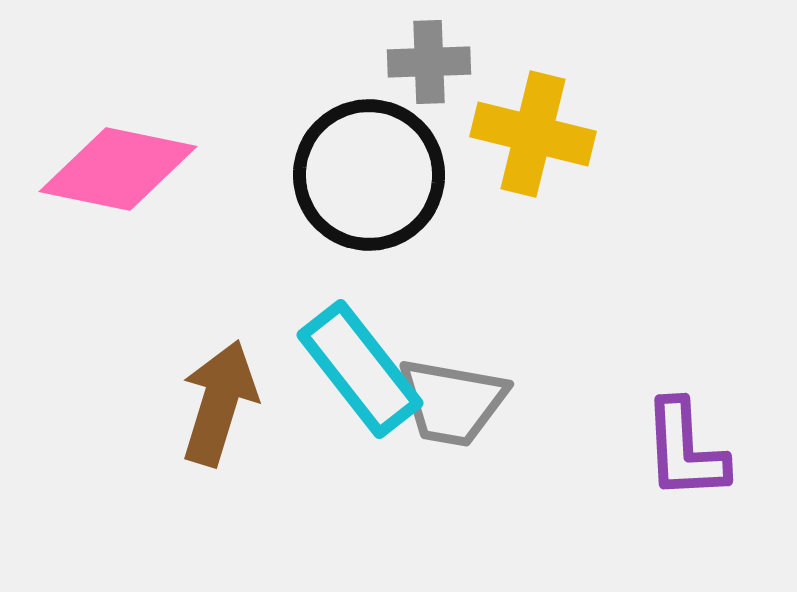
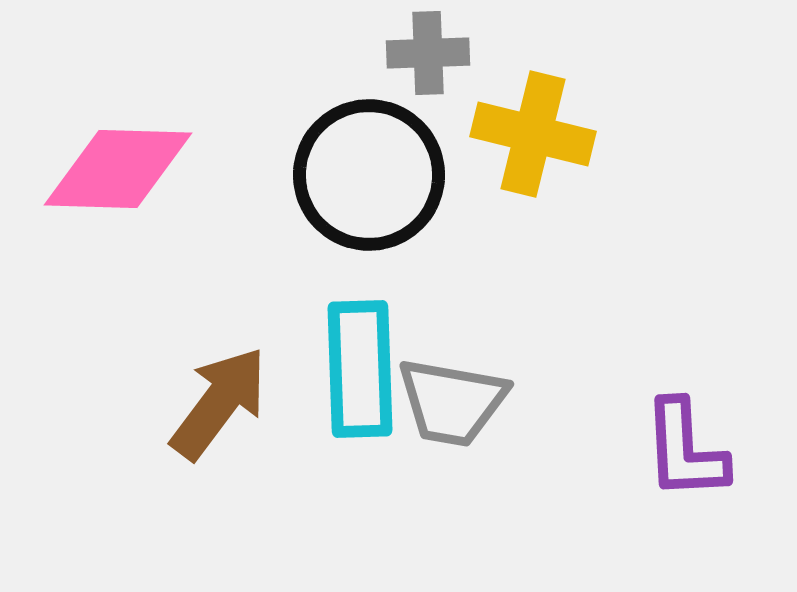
gray cross: moved 1 px left, 9 px up
pink diamond: rotated 10 degrees counterclockwise
cyan rectangle: rotated 36 degrees clockwise
brown arrow: rotated 20 degrees clockwise
